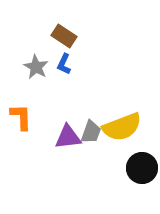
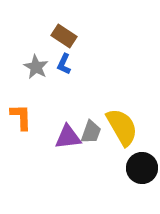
yellow semicircle: rotated 99 degrees counterclockwise
